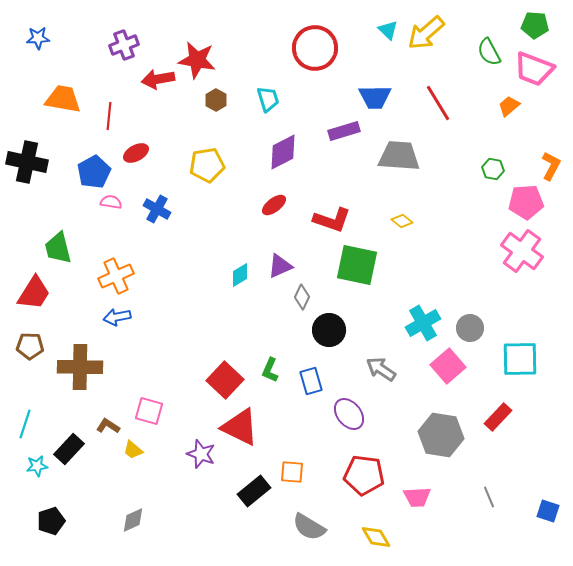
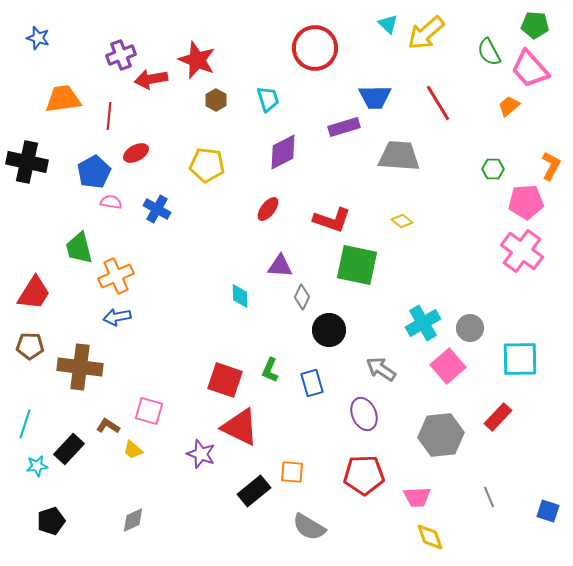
cyan triangle at (388, 30): moved 6 px up
blue star at (38, 38): rotated 20 degrees clockwise
purple cross at (124, 45): moved 3 px left, 10 px down
red star at (197, 60): rotated 12 degrees clockwise
pink trapezoid at (534, 69): moved 4 px left; rotated 27 degrees clockwise
red arrow at (158, 79): moved 7 px left
orange trapezoid at (63, 99): rotated 18 degrees counterclockwise
purple rectangle at (344, 131): moved 4 px up
yellow pentagon at (207, 165): rotated 16 degrees clockwise
green hexagon at (493, 169): rotated 10 degrees counterclockwise
red ellipse at (274, 205): moved 6 px left, 4 px down; rotated 15 degrees counterclockwise
green trapezoid at (58, 248): moved 21 px right
purple triangle at (280, 266): rotated 28 degrees clockwise
cyan diamond at (240, 275): moved 21 px down; rotated 60 degrees counterclockwise
brown cross at (80, 367): rotated 6 degrees clockwise
red square at (225, 380): rotated 24 degrees counterclockwise
blue rectangle at (311, 381): moved 1 px right, 2 px down
purple ellipse at (349, 414): moved 15 px right; rotated 16 degrees clockwise
gray hexagon at (441, 435): rotated 15 degrees counterclockwise
red pentagon at (364, 475): rotated 9 degrees counterclockwise
yellow diamond at (376, 537): moved 54 px right; rotated 12 degrees clockwise
